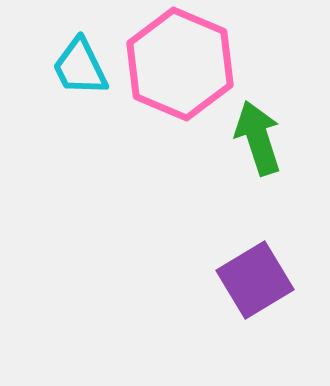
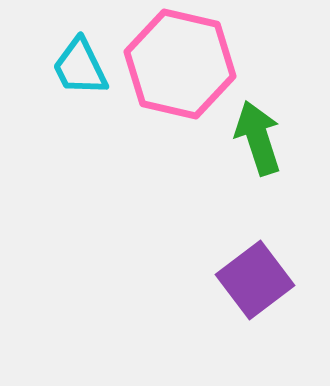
pink hexagon: rotated 10 degrees counterclockwise
purple square: rotated 6 degrees counterclockwise
